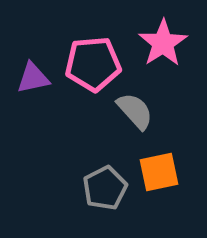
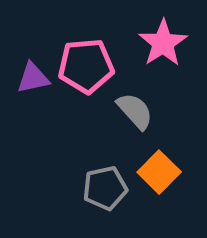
pink pentagon: moved 7 px left, 2 px down
orange square: rotated 33 degrees counterclockwise
gray pentagon: rotated 15 degrees clockwise
